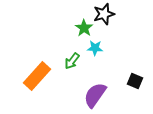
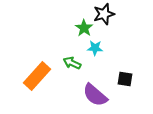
green arrow: moved 2 px down; rotated 78 degrees clockwise
black square: moved 10 px left, 2 px up; rotated 14 degrees counterclockwise
purple semicircle: rotated 84 degrees counterclockwise
